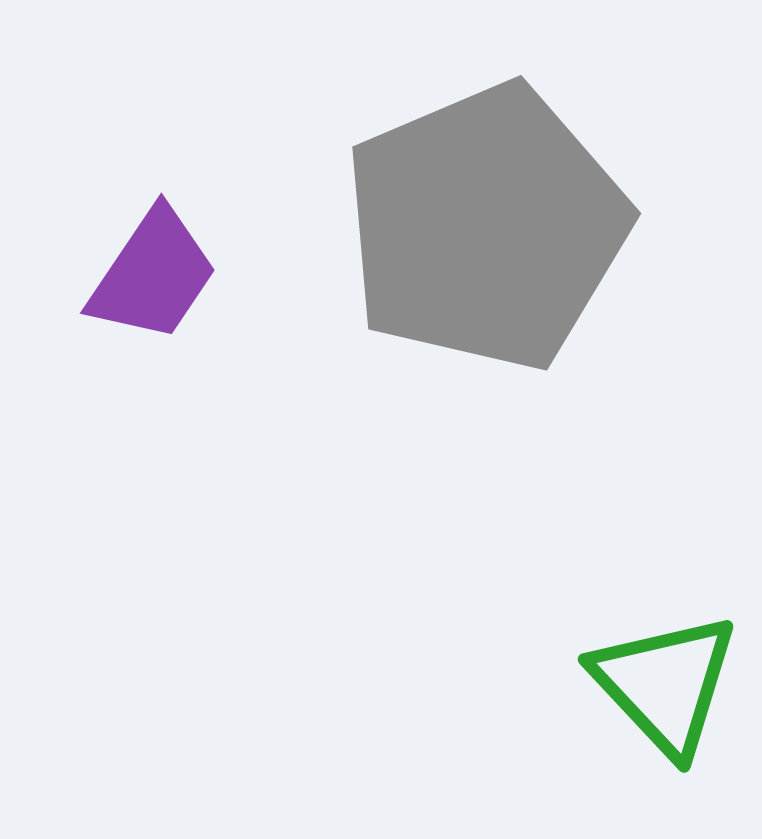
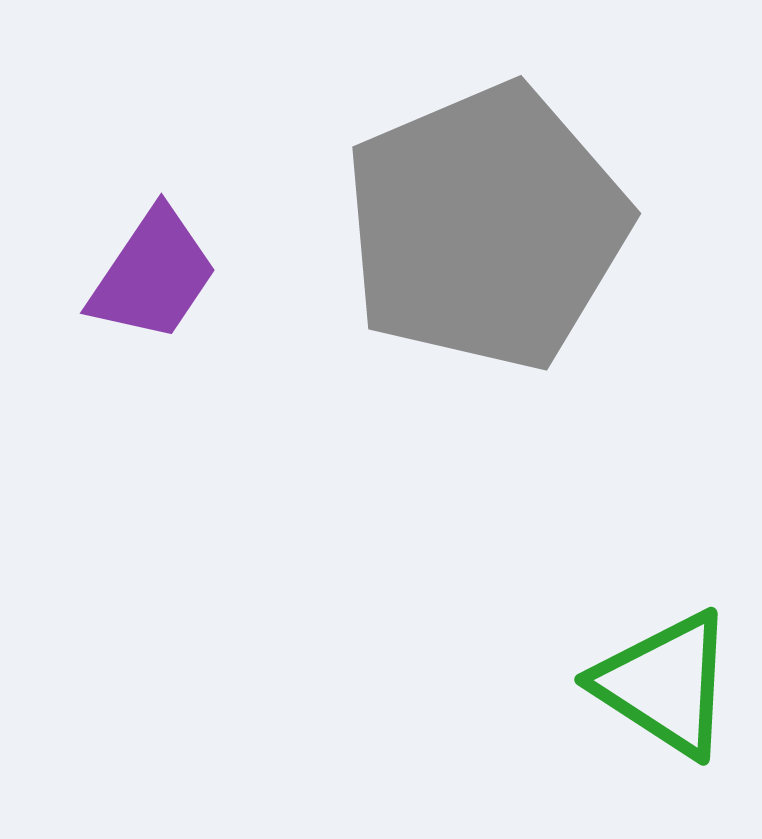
green triangle: rotated 14 degrees counterclockwise
